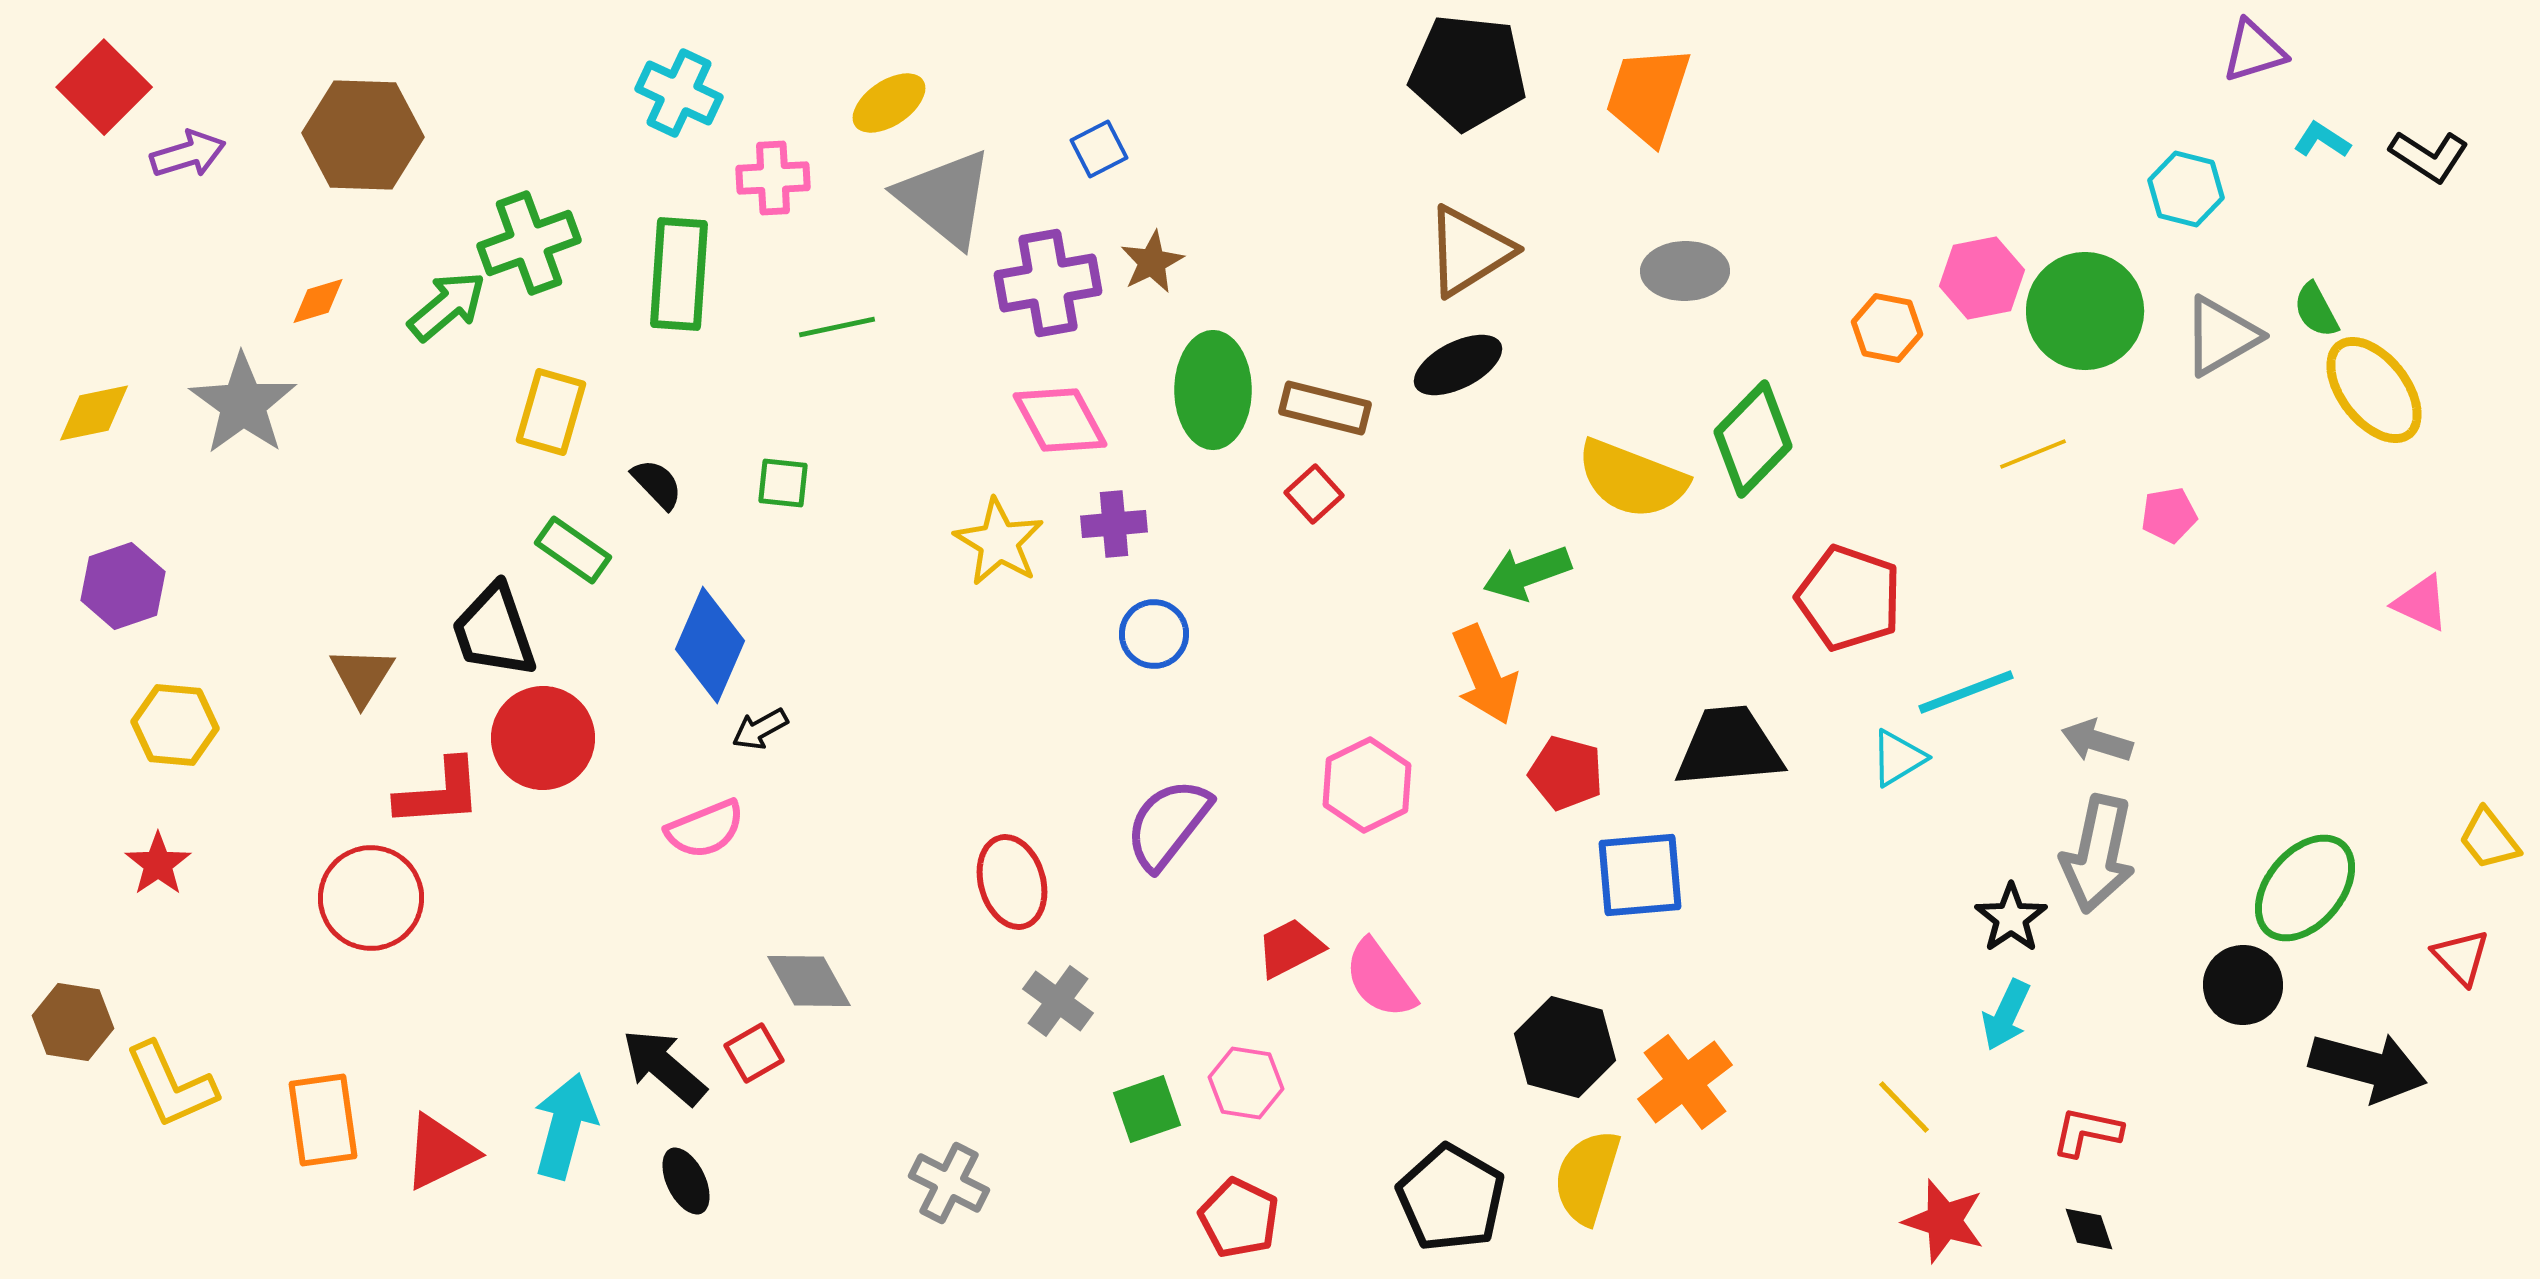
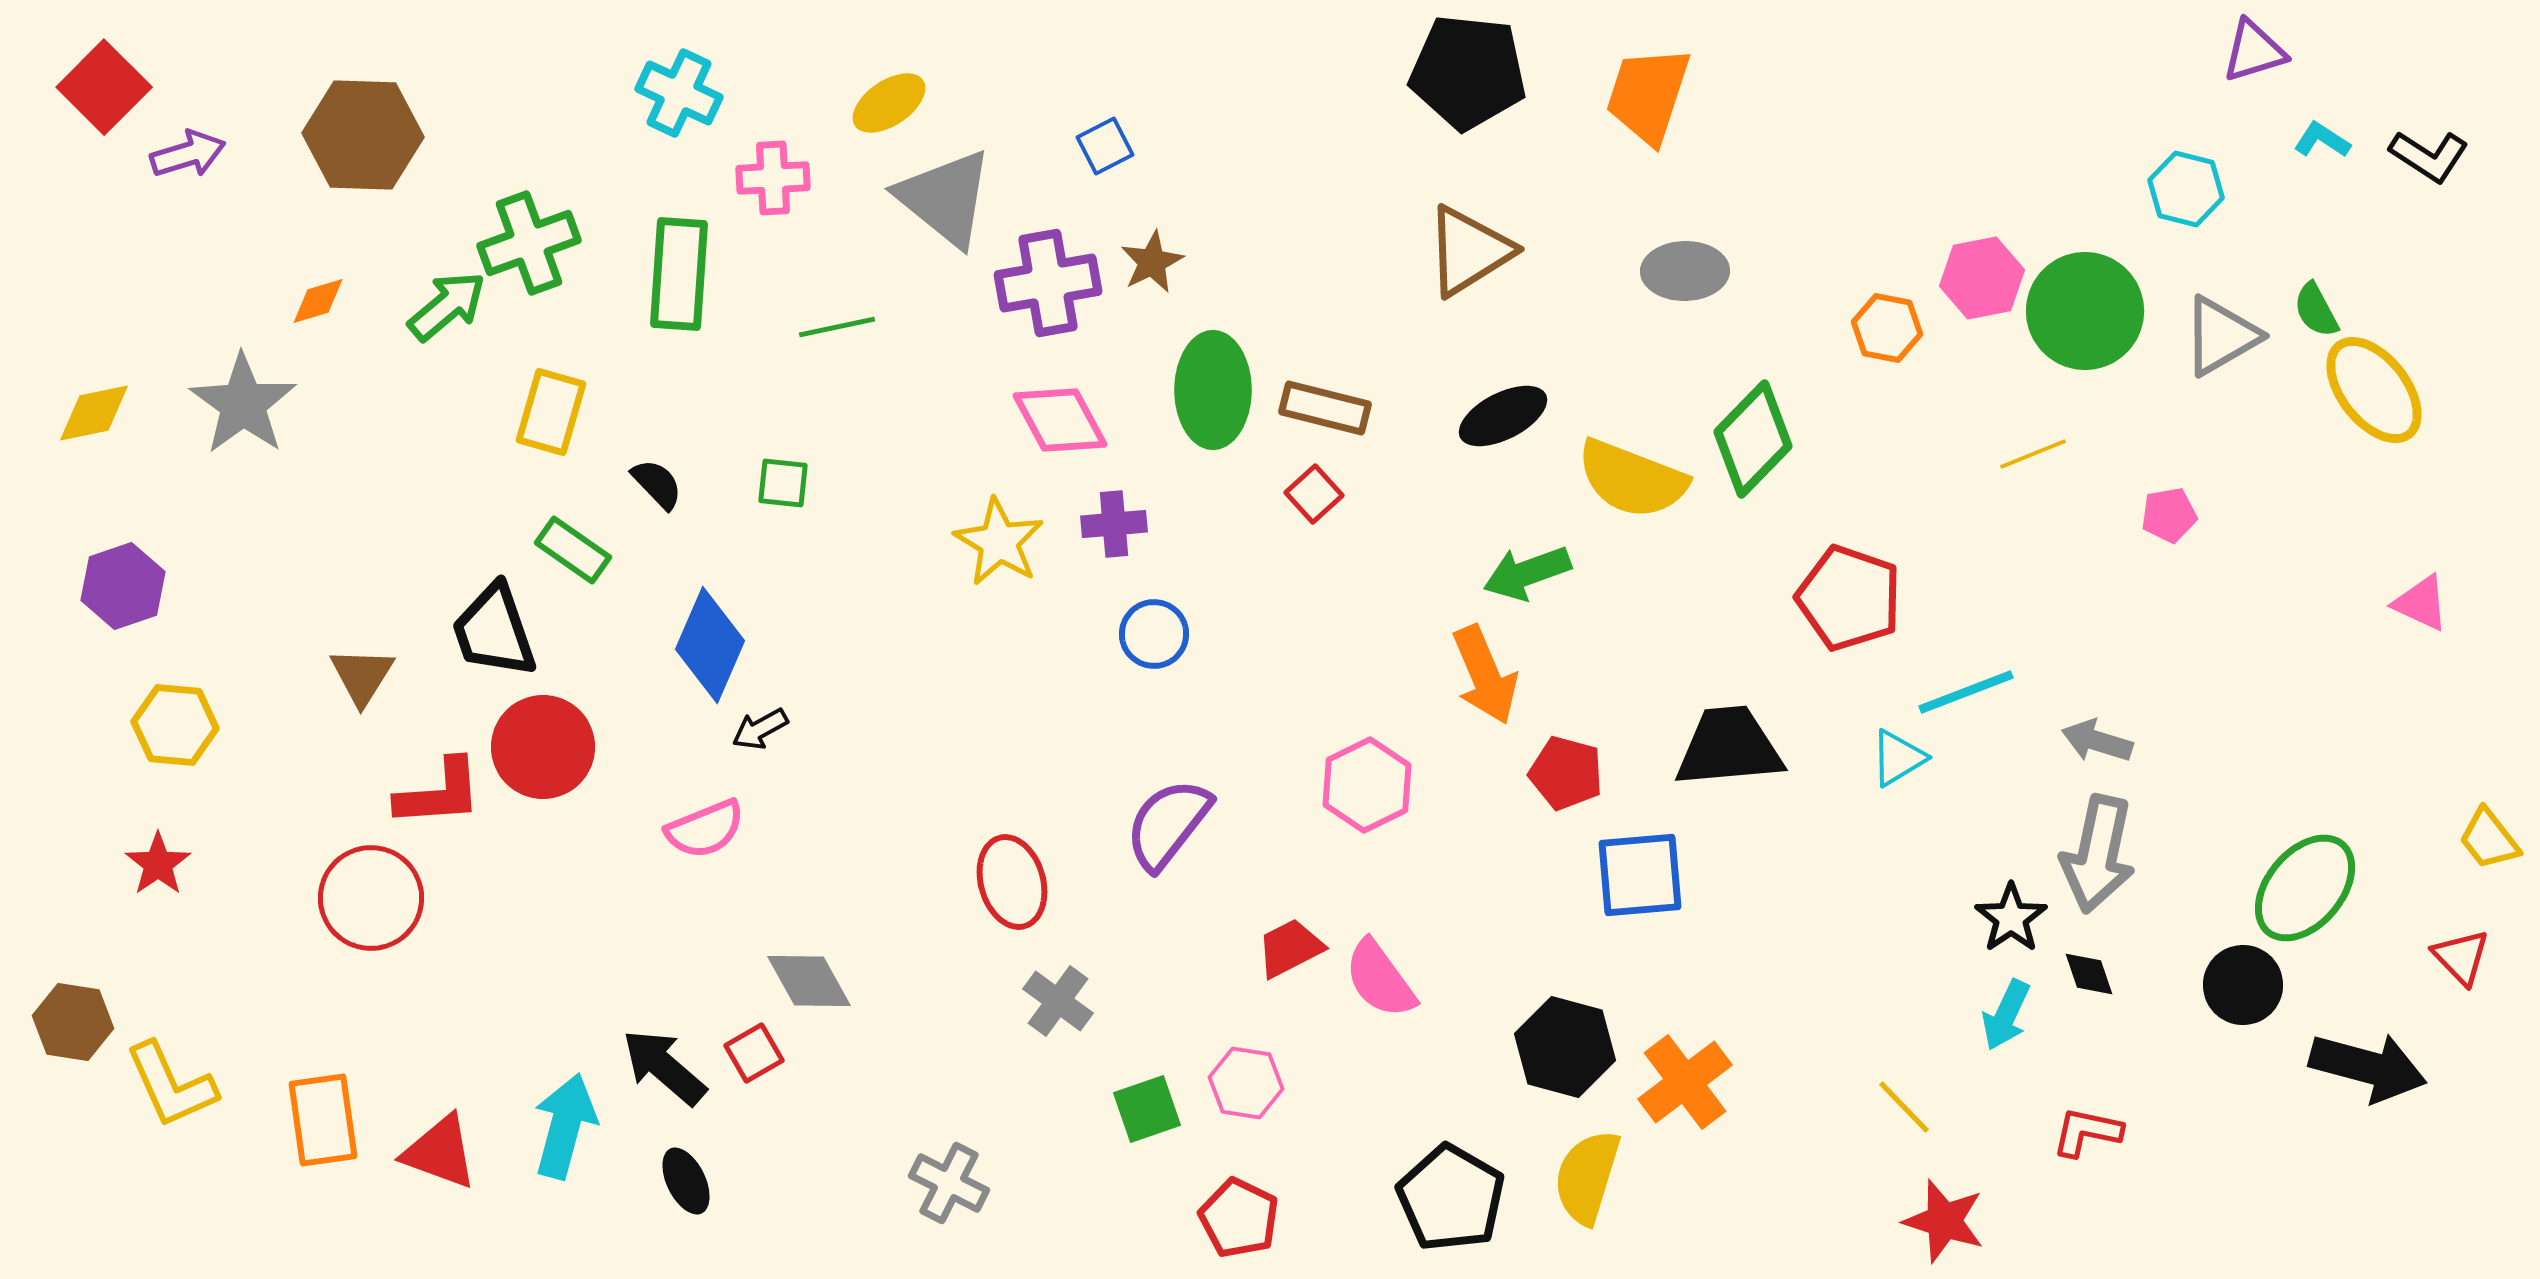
blue square at (1099, 149): moved 6 px right, 3 px up
black ellipse at (1458, 365): moved 45 px right, 51 px down
red circle at (543, 738): moved 9 px down
red triangle at (440, 1152): rotated 46 degrees clockwise
black diamond at (2089, 1229): moved 255 px up
